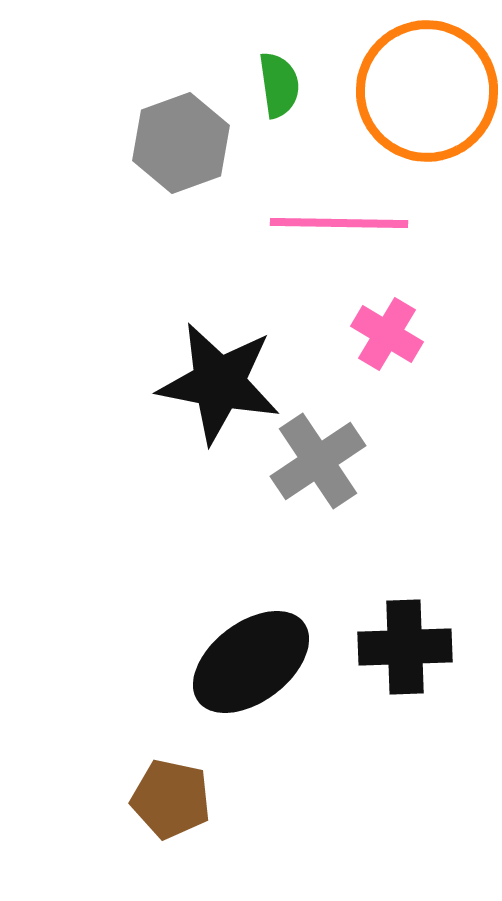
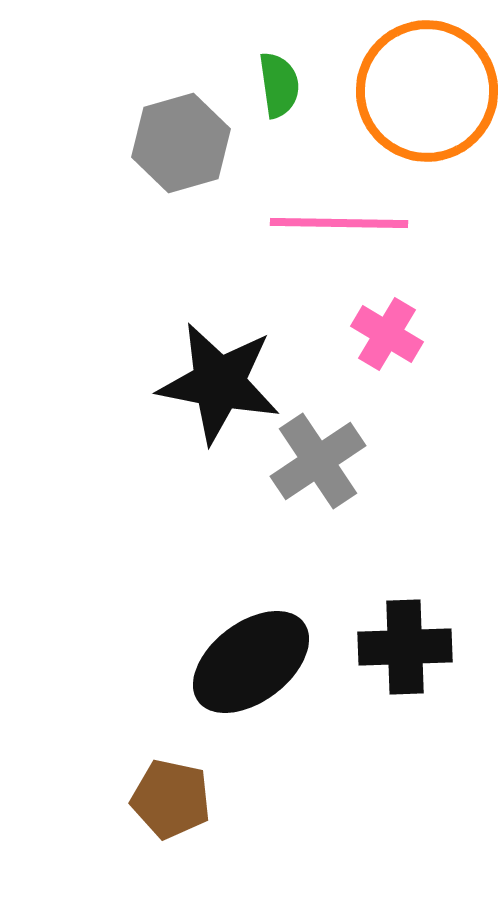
gray hexagon: rotated 4 degrees clockwise
